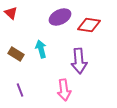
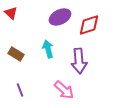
red diamond: rotated 25 degrees counterclockwise
cyan arrow: moved 7 px right
pink arrow: rotated 40 degrees counterclockwise
